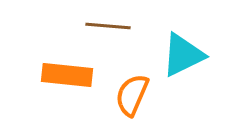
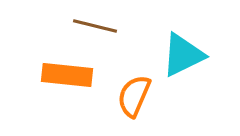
brown line: moved 13 px left; rotated 9 degrees clockwise
orange semicircle: moved 2 px right, 1 px down
